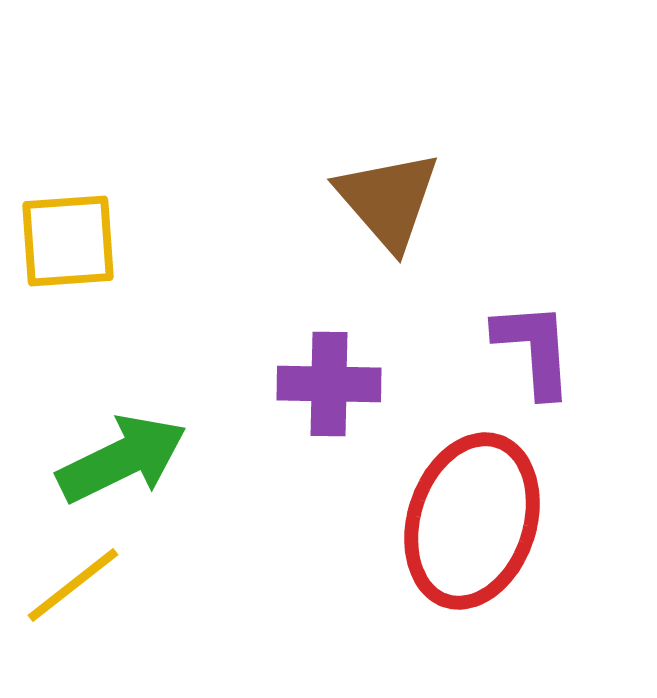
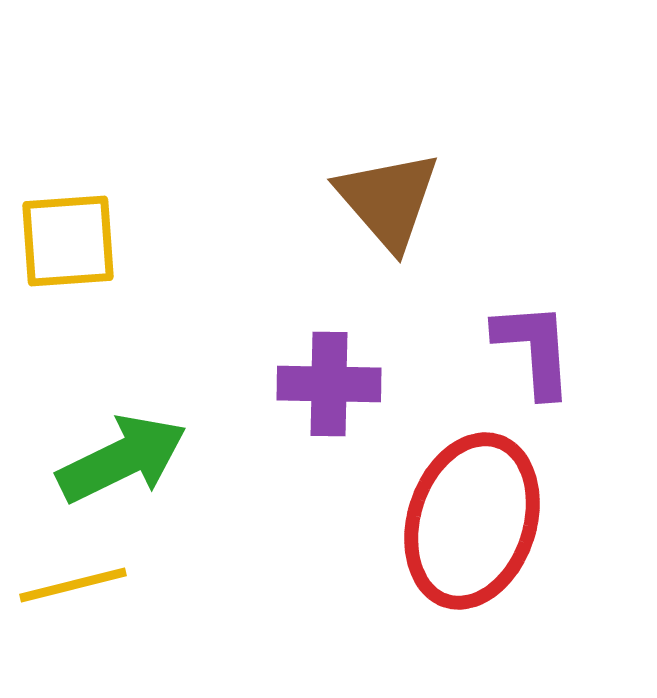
yellow line: rotated 24 degrees clockwise
